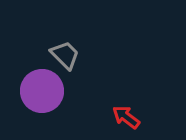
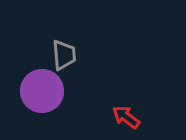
gray trapezoid: moved 1 px left; rotated 40 degrees clockwise
